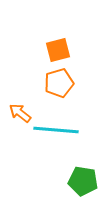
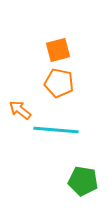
orange pentagon: rotated 28 degrees clockwise
orange arrow: moved 3 px up
